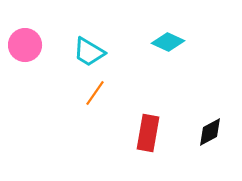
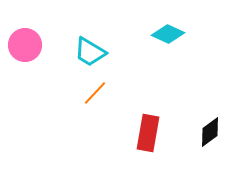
cyan diamond: moved 8 px up
cyan trapezoid: moved 1 px right
orange line: rotated 8 degrees clockwise
black diamond: rotated 8 degrees counterclockwise
